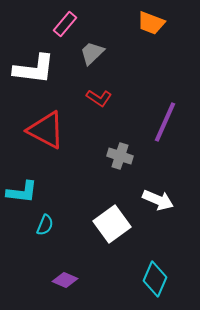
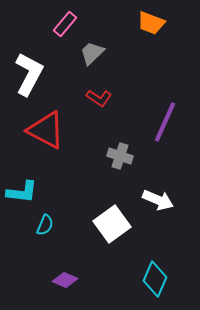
white L-shape: moved 5 px left, 5 px down; rotated 69 degrees counterclockwise
